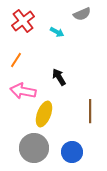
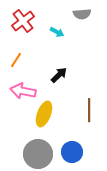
gray semicircle: rotated 18 degrees clockwise
black arrow: moved 2 px up; rotated 78 degrees clockwise
brown line: moved 1 px left, 1 px up
gray circle: moved 4 px right, 6 px down
